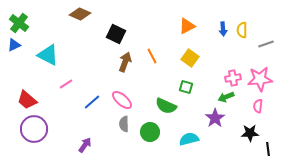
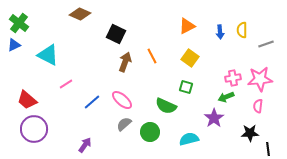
blue arrow: moved 3 px left, 3 px down
purple star: moved 1 px left
gray semicircle: rotated 49 degrees clockwise
